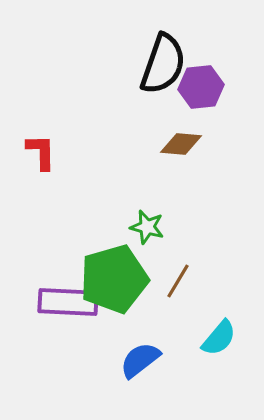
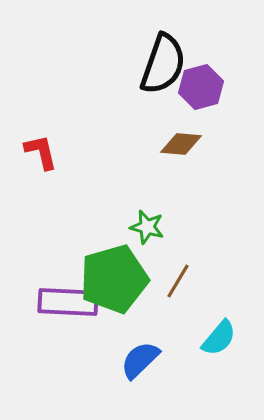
purple hexagon: rotated 9 degrees counterclockwise
red L-shape: rotated 12 degrees counterclockwise
blue semicircle: rotated 6 degrees counterclockwise
